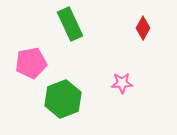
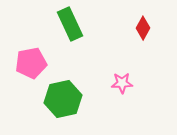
green hexagon: rotated 9 degrees clockwise
